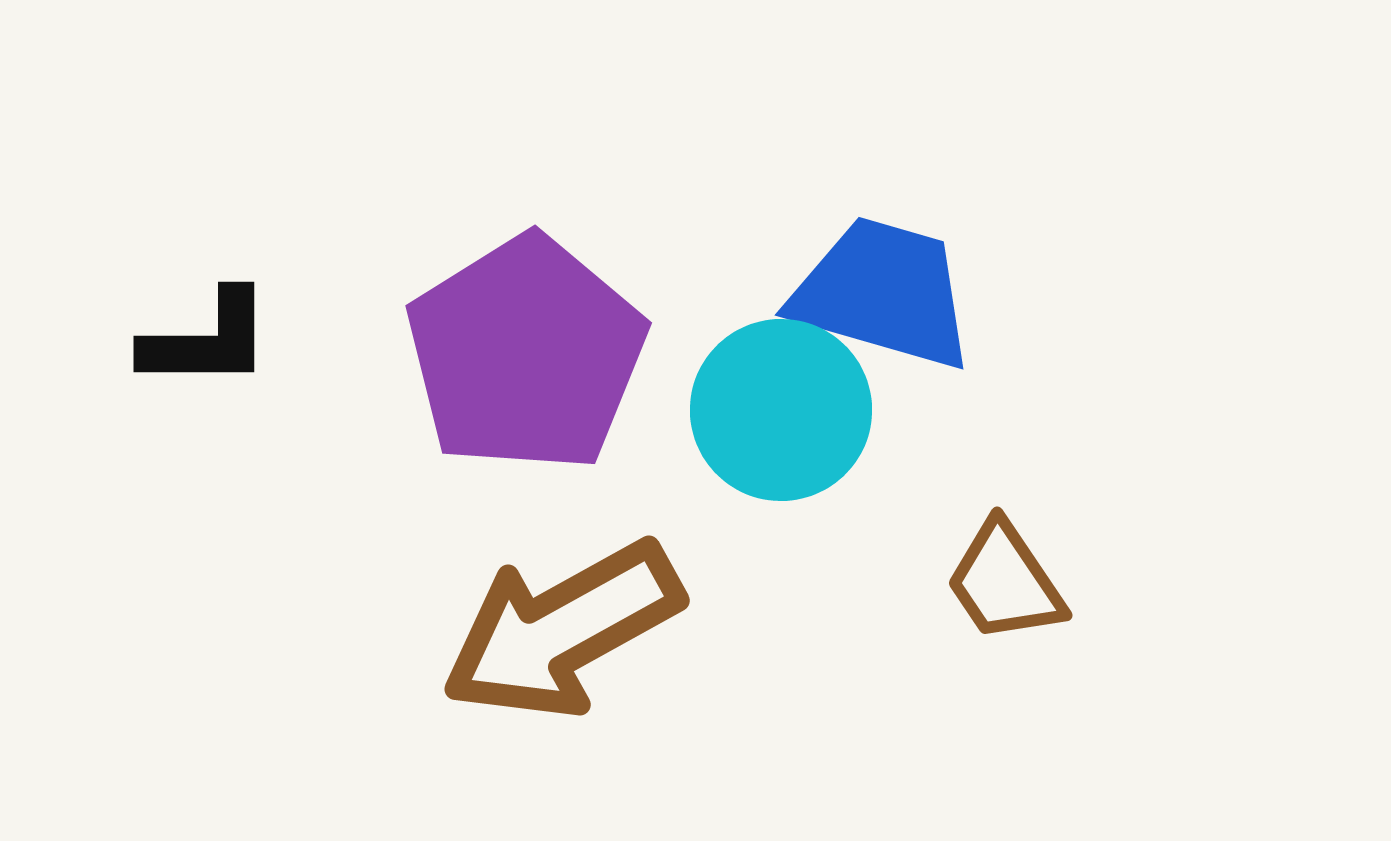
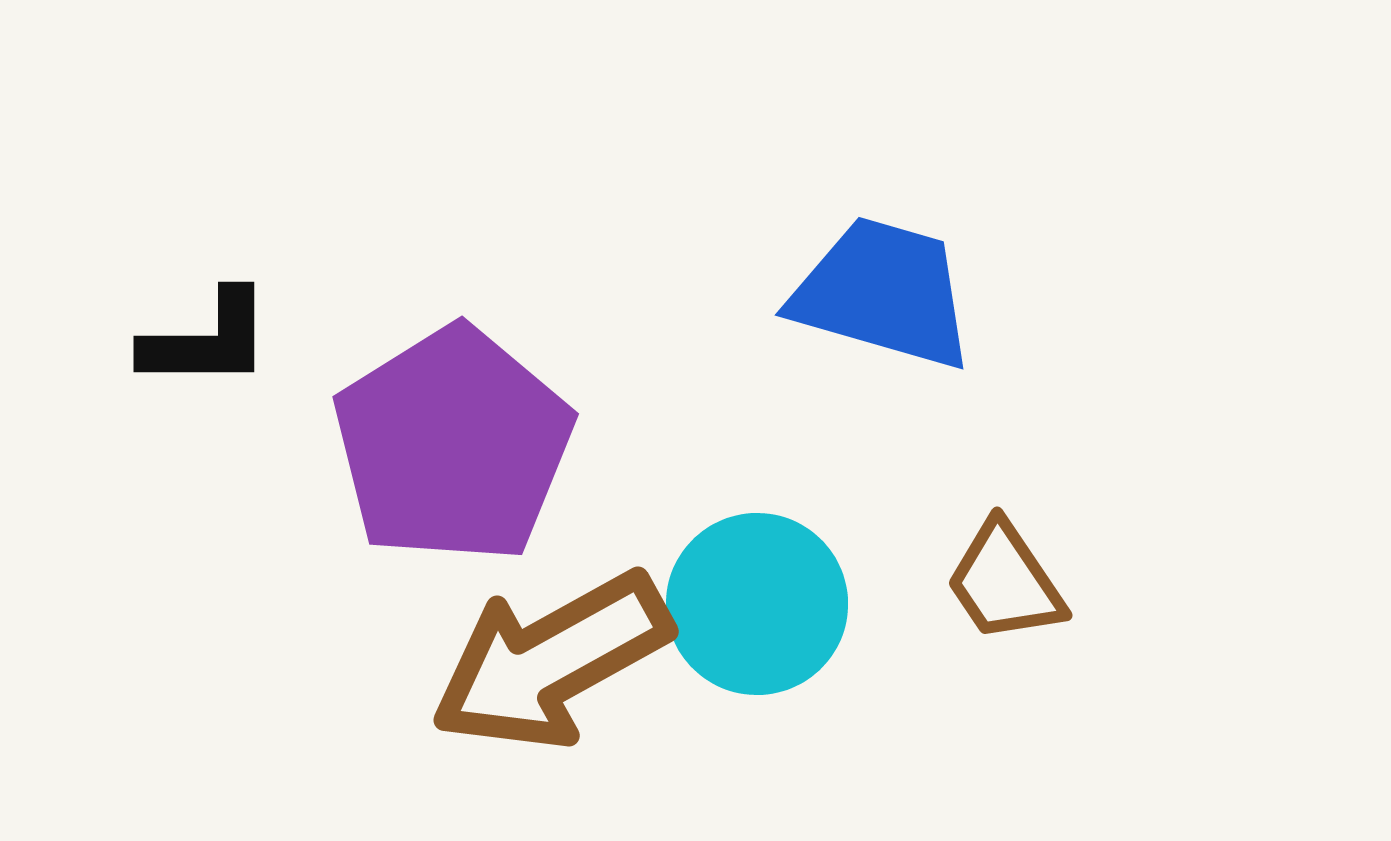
purple pentagon: moved 73 px left, 91 px down
cyan circle: moved 24 px left, 194 px down
brown arrow: moved 11 px left, 31 px down
